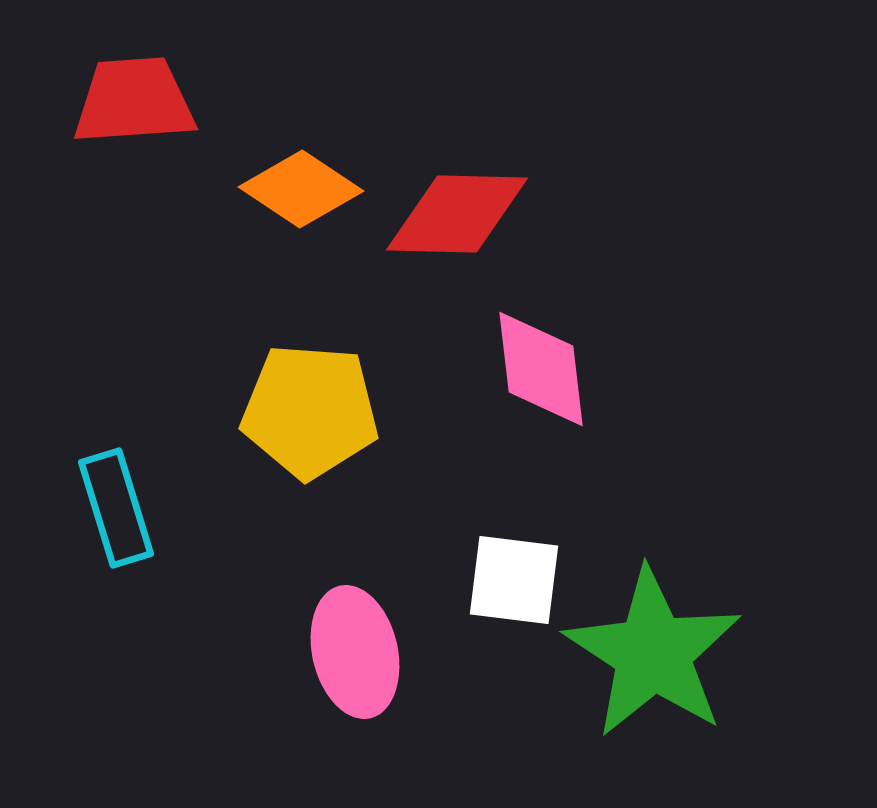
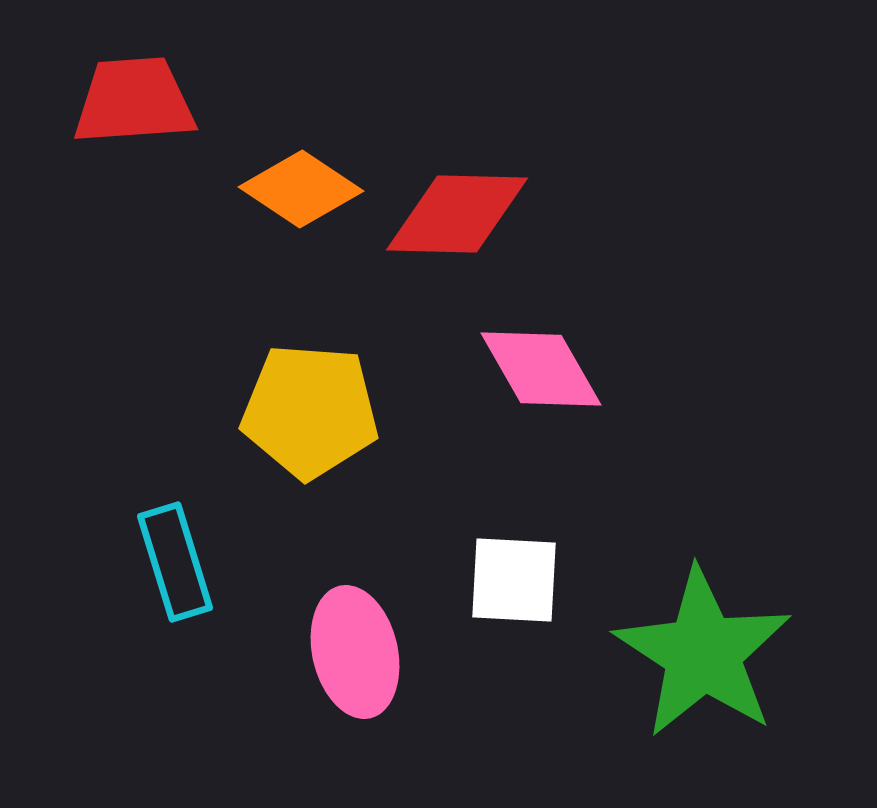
pink diamond: rotated 23 degrees counterclockwise
cyan rectangle: moved 59 px right, 54 px down
white square: rotated 4 degrees counterclockwise
green star: moved 50 px right
